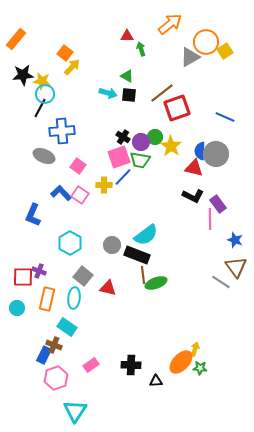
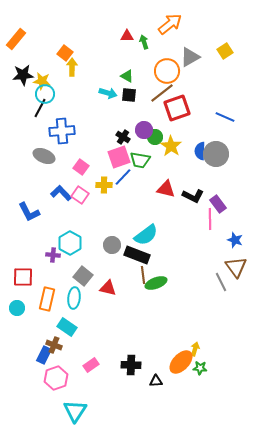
orange circle at (206, 42): moved 39 px left, 29 px down
green arrow at (141, 49): moved 3 px right, 7 px up
yellow arrow at (72, 67): rotated 42 degrees counterclockwise
purple circle at (141, 142): moved 3 px right, 12 px up
pink square at (78, 166): moved 3 px right, 1 px down
red triangle at (194, 168): moved 28 px left, 21 px down
blue L-shape at (33, 215): moved 4 px left, 3 px up; rotated 50 degrees counterclockwise
purple cross at (39, 271): moved 14 px right, 16 px up; rotated 16 degrees counterclockwise
gray line at (221, 282): rotated 30 degrees clockwise
